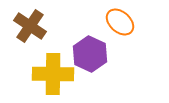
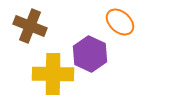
brown cross: rotated 12 degrees counterclockwise
